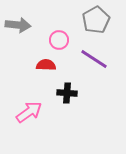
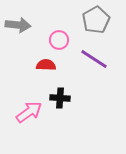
black cross: moved 7 px left, 5 px down
